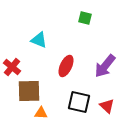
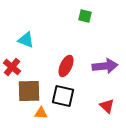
green square: moved 2 px up
cyan triangle: moved 13 px left
purple arrow: rotated 135 degrees counterclockwise
black square: moved 16 px left, 6 px up
